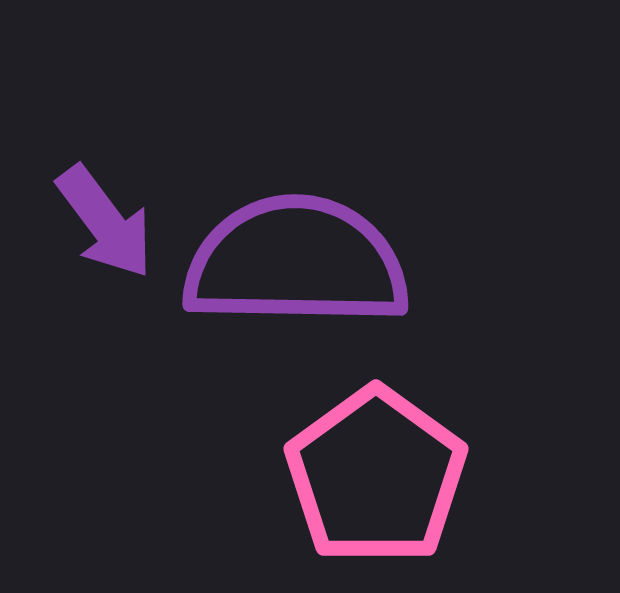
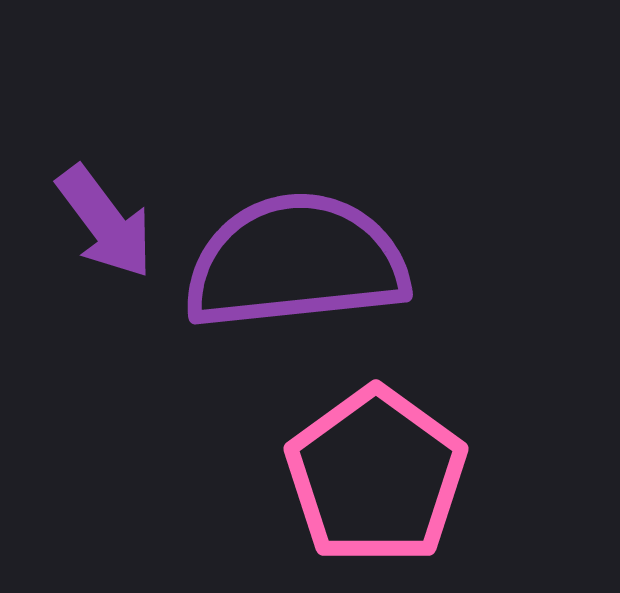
purple semicircle: rotated 7 degrees counterclockwise
